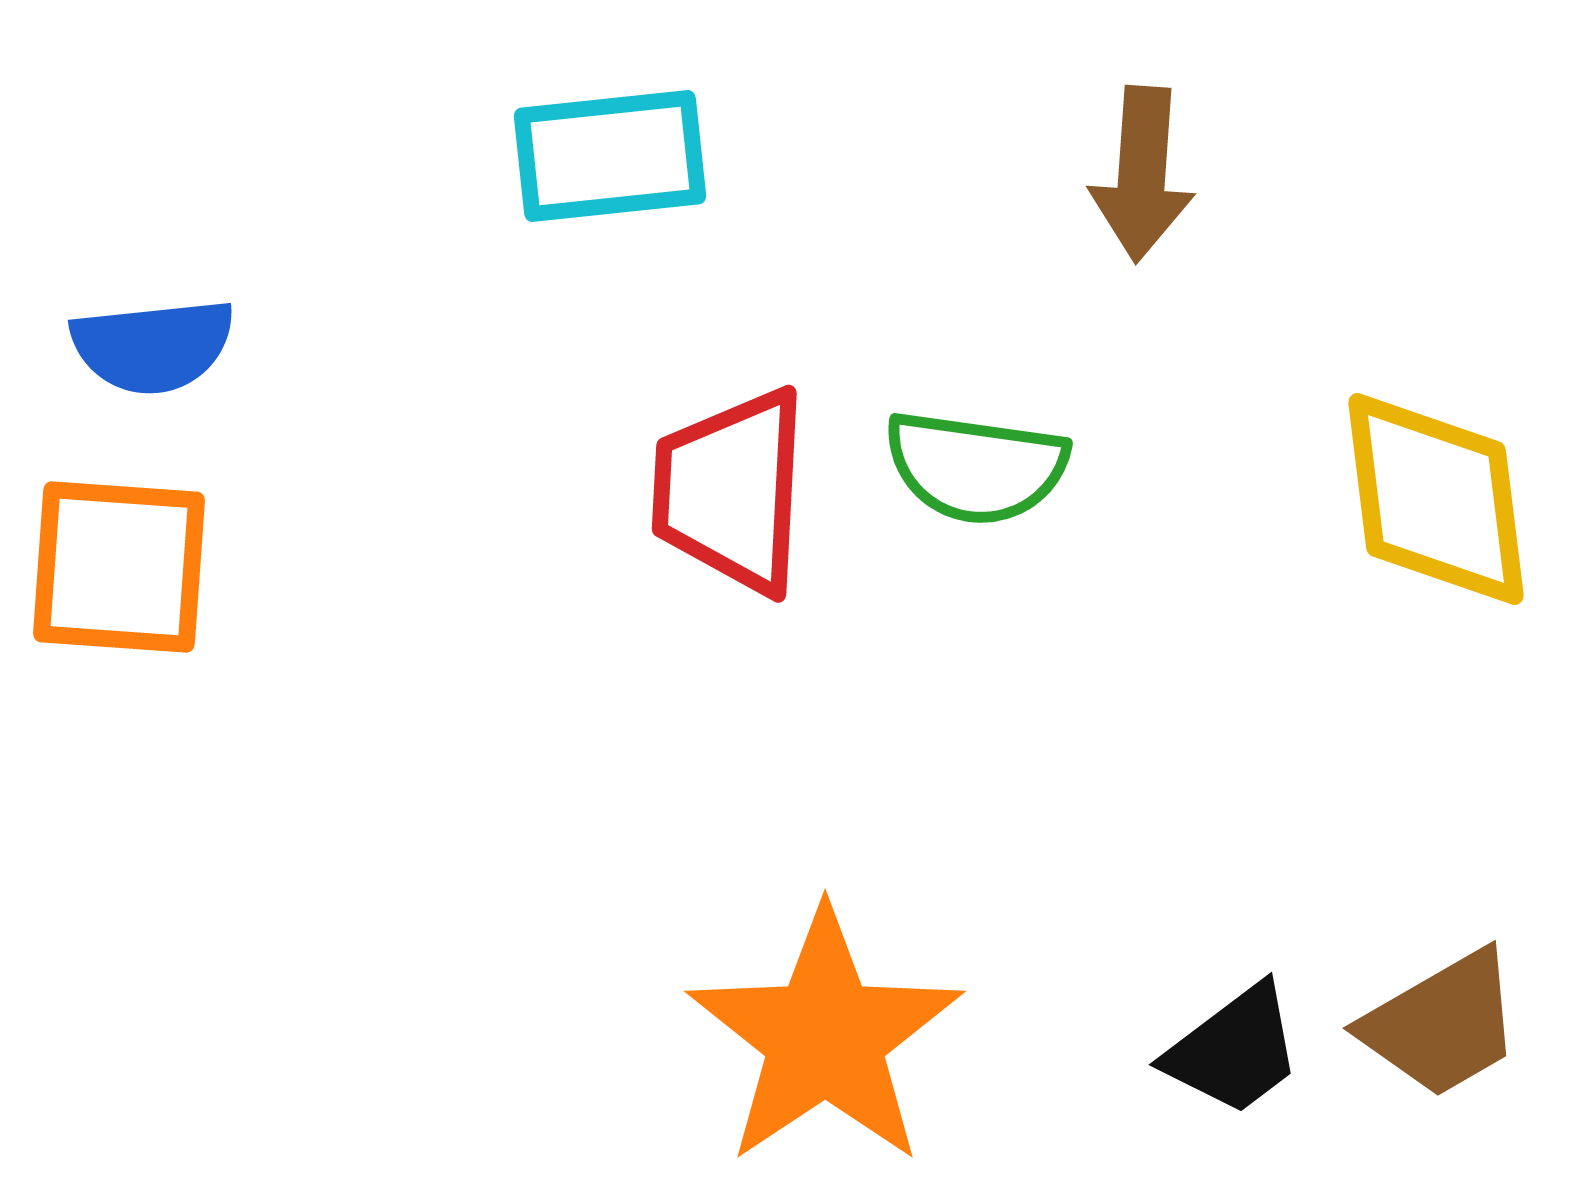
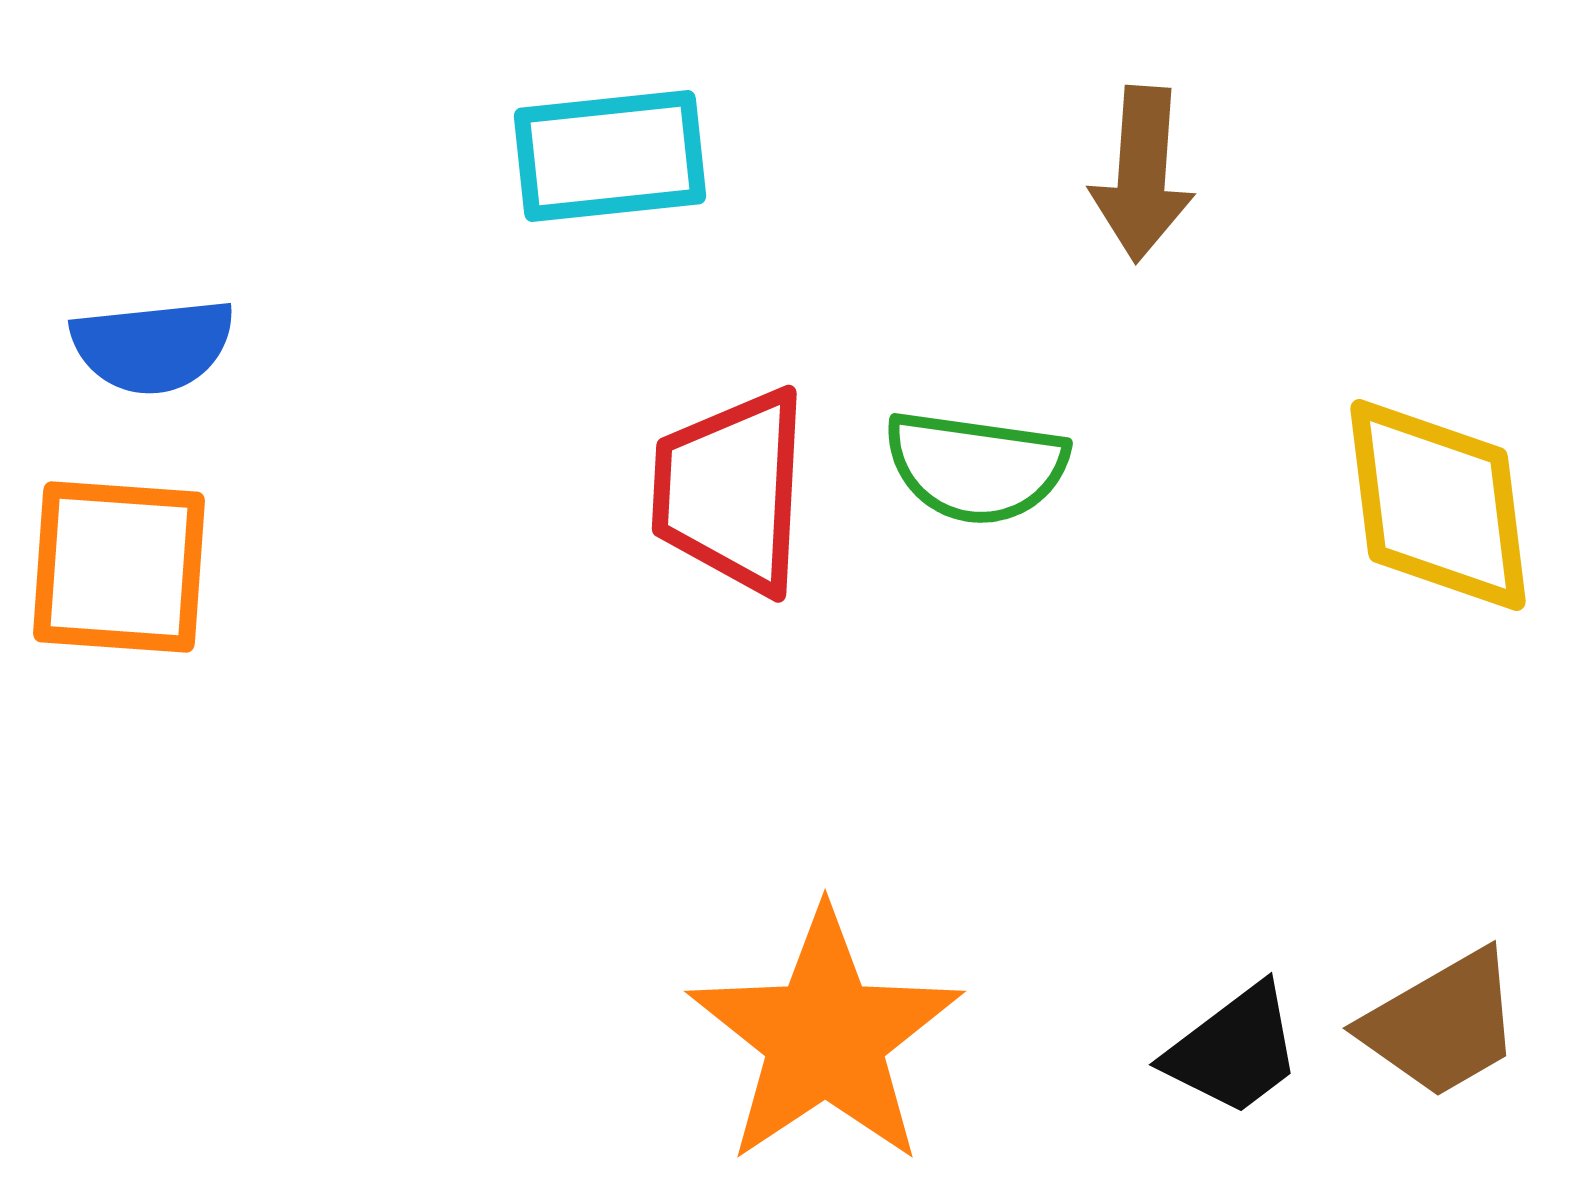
yellow diamond: moved 2 px right, 6 px down
